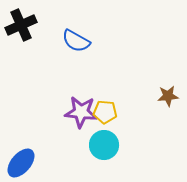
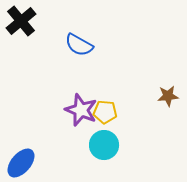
black cross: moved 4 px up; rotated 16 degrees counterclockwise
blue semicircle: moved 3 px right, 4 px down
purple star: moved 2 px up; rotated 16 degrees clockwise
